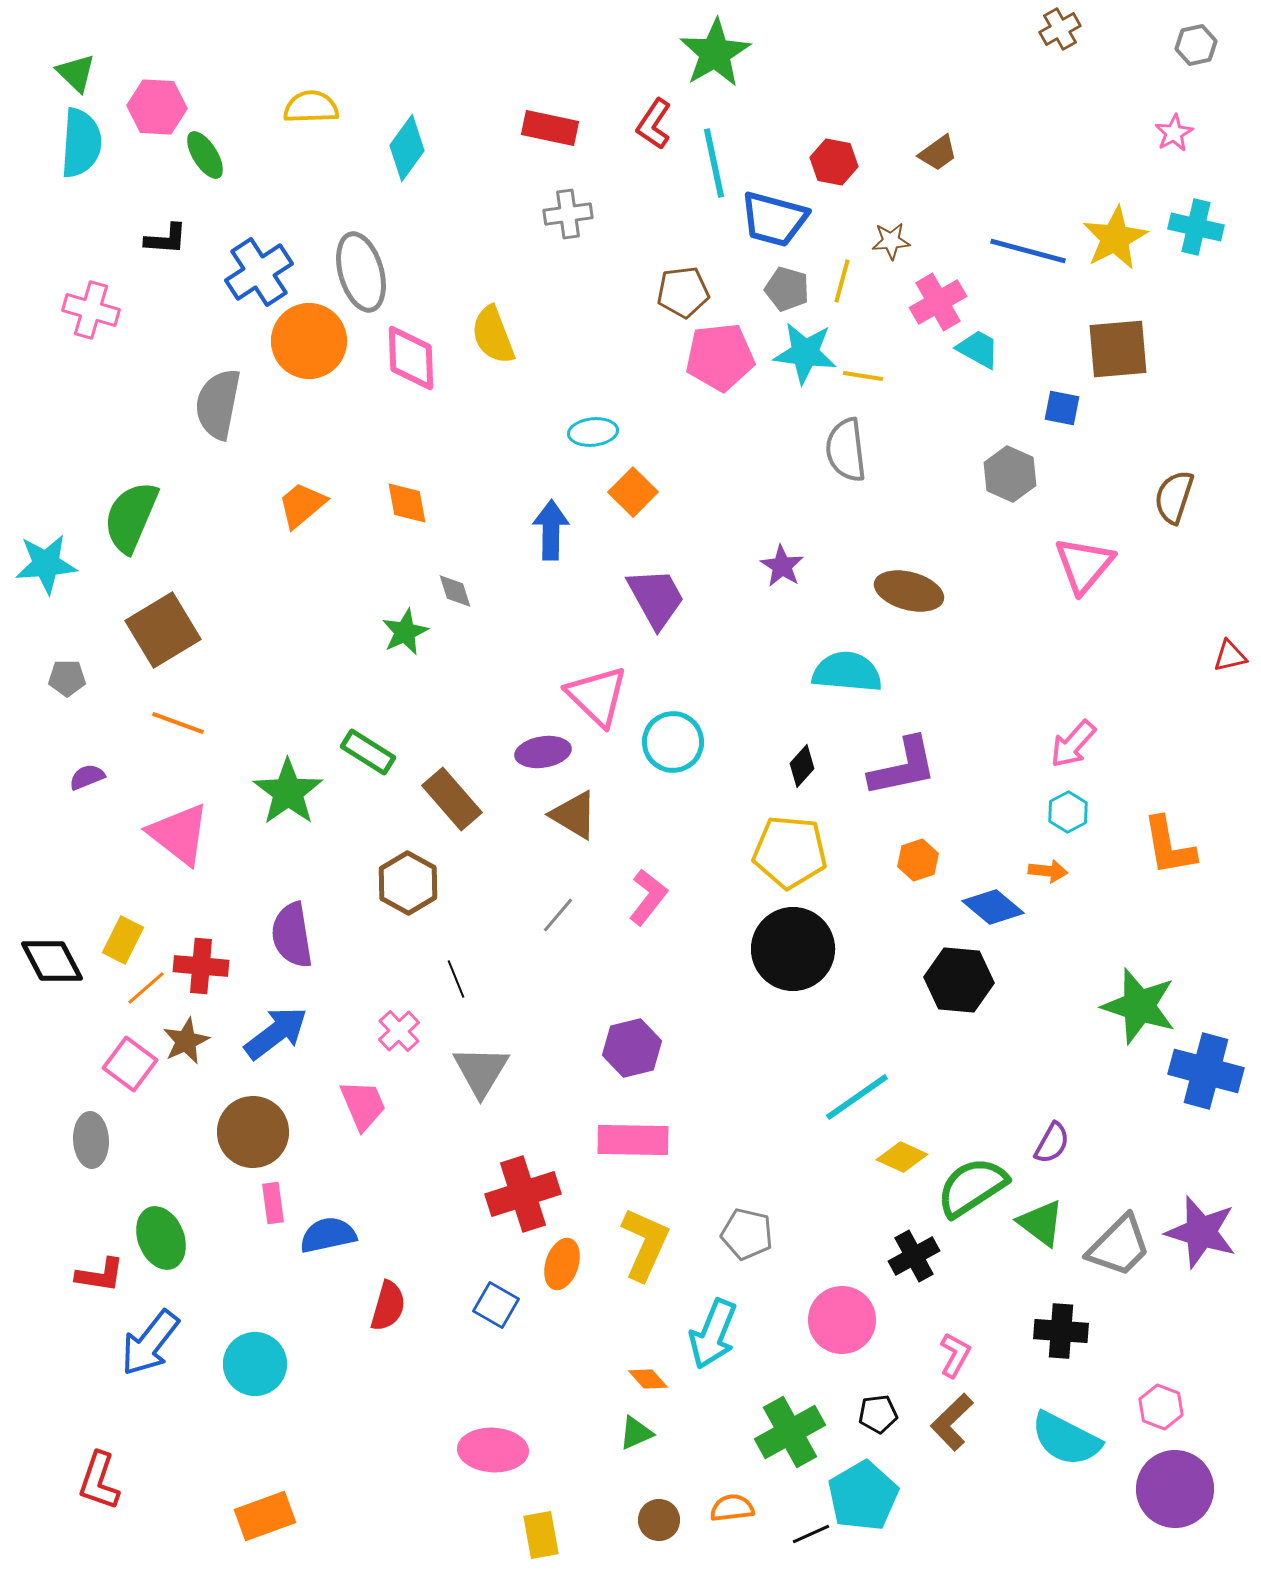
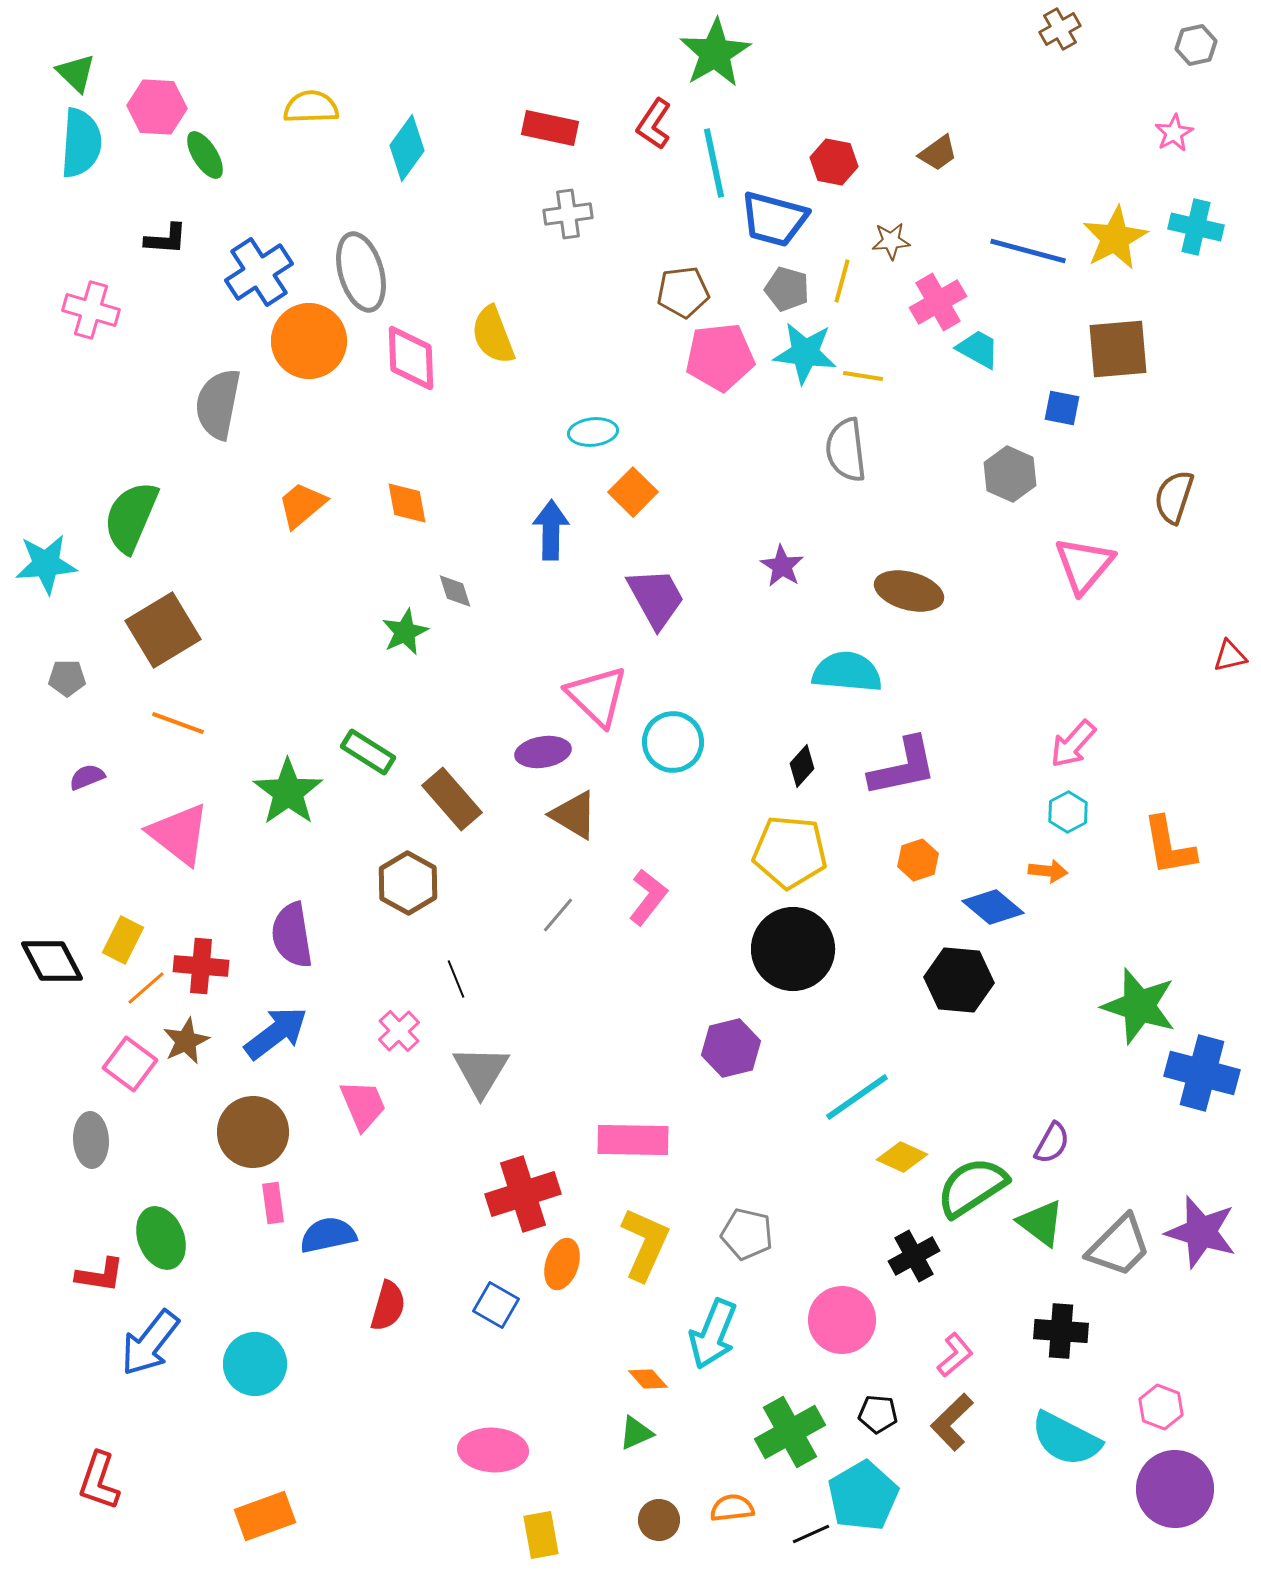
purple hexagon at (632, 1048): moved 99 px right
blue cross at (1206, 1071): moved 4 px left, 2 px down
pink L-shape at (955, 1355): rotated 21 degrees clockwise
black pentagon at (878, 1414): rotated 12 degrees clockwise
